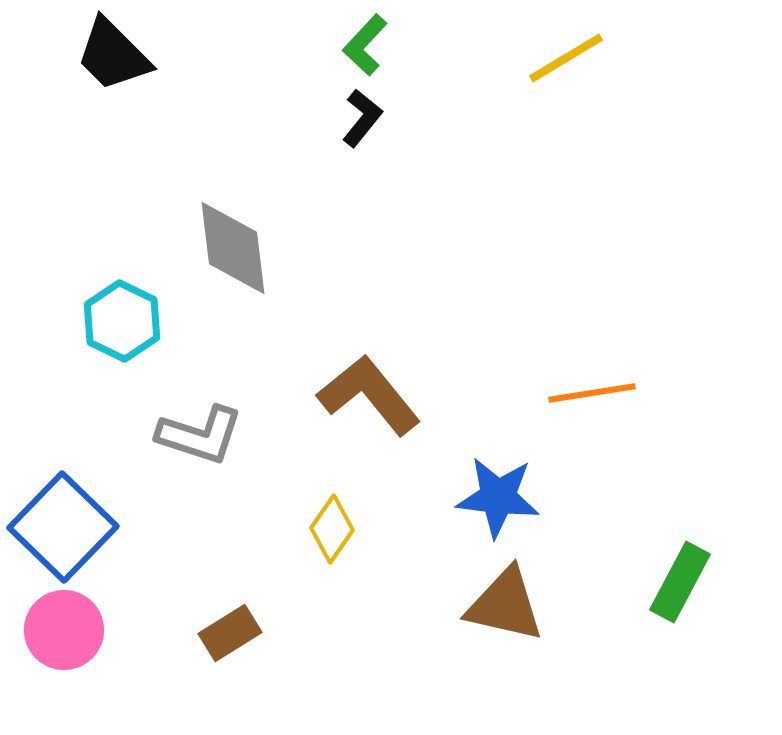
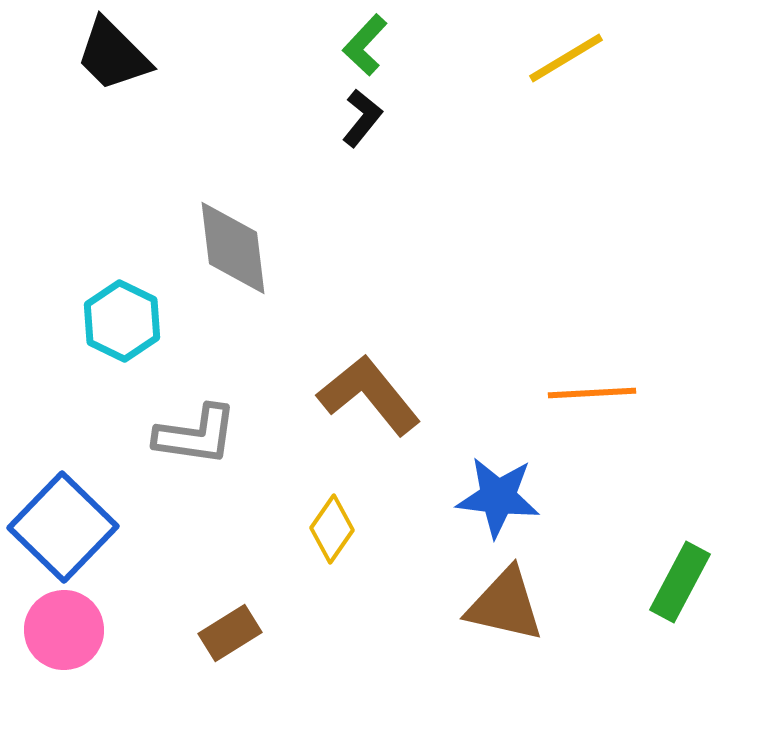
orange line: rotated 6 degrees clockwise
gray L-shape: moved 4 px left; rotated 10 degrees counterclockwise
